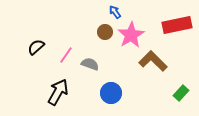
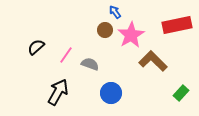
brown circle: moved 2 px up
